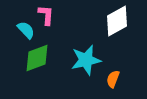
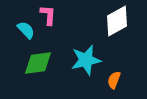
pink L-shape: moved 2 px right
green diamond: moved 1 px right, 5 px down; rotated 12 degrees clockwise
orange semicircle: moved 1 px right, 1 px down
